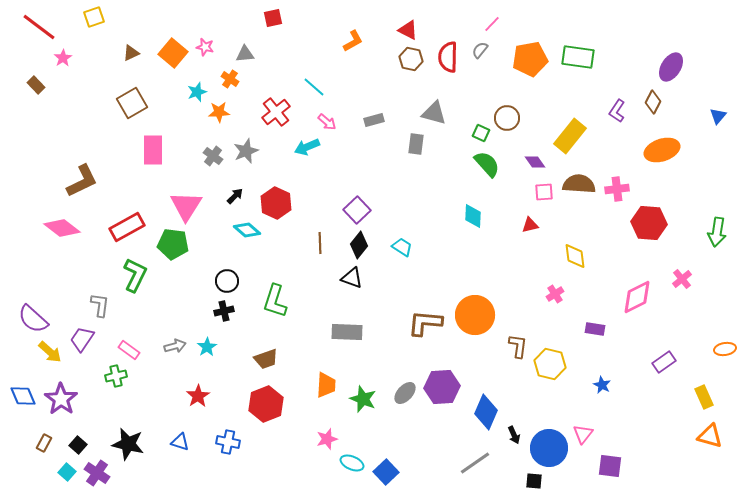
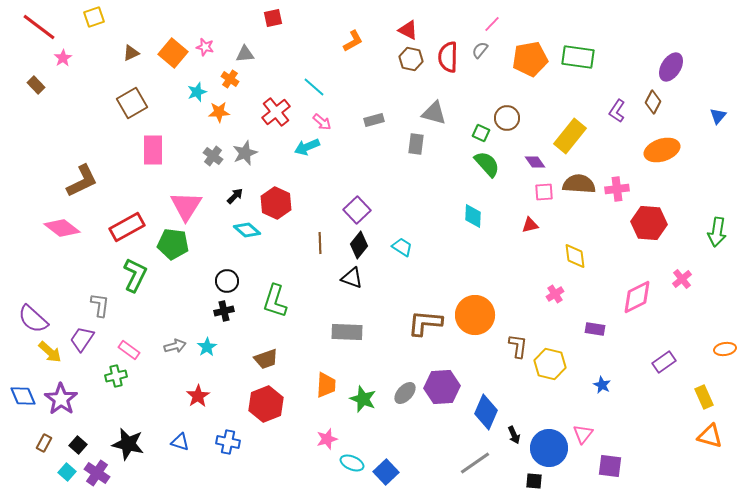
pink arrow at (327, 122): moved 5 px left
gray star at (246, 151): moved 1 px left, 2 px down
